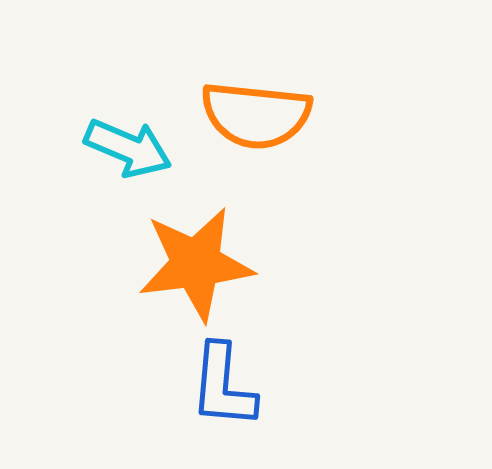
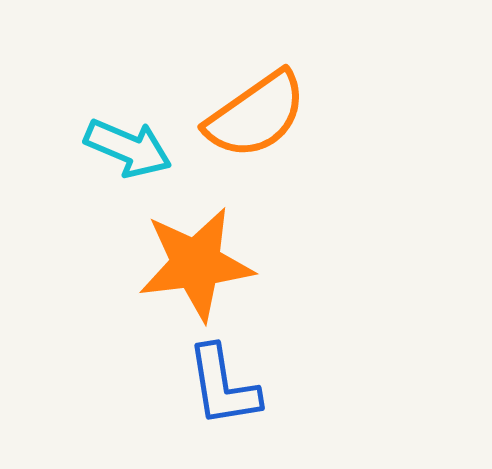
orange semicircle: rotated 41 degrees counterclockwise
blue L-shape: rotated 14 degrees counterclockwise
